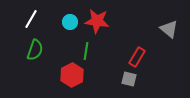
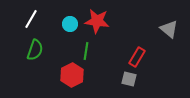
cyan circle: moved 2 px down
